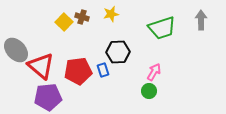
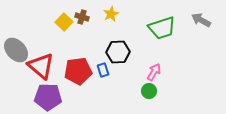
yellow star: rotated 14 degrees counterclockwise
gray arrow: rotated 60 degrees counterclockwise
purple pentagon: rotated 8 degrees clockwise
